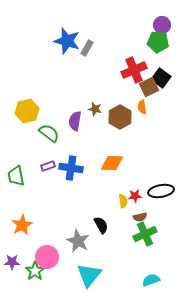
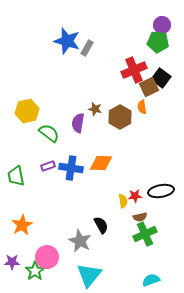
purple semicircle: moved 3 px right, 2 px down
orange diamond: moved 11 px left
gray star: moved 2 px right
